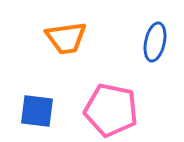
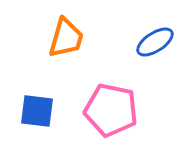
orange trapezoid: rotated 66 degrees counterclockwise
blue ellipse: rotated 45 degrees clockwise
